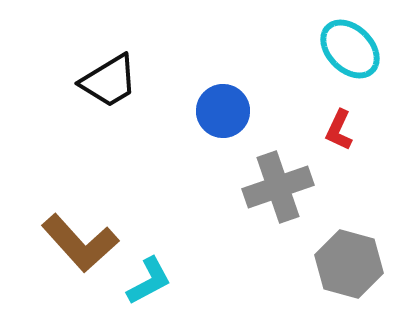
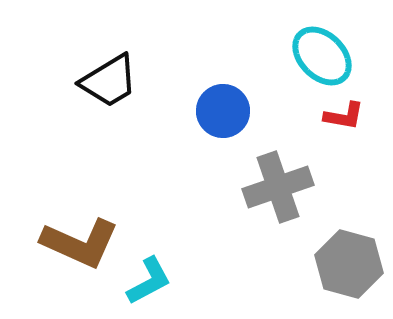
cyan ellipse: moved 28 px left, 7 px down
red L-shape: moved 5 px right, 14 px up; rotated 105 degrees counterclockwise
brown L-shape: rotated 24 degrees counterclockwise
